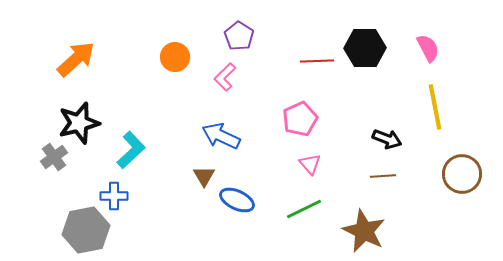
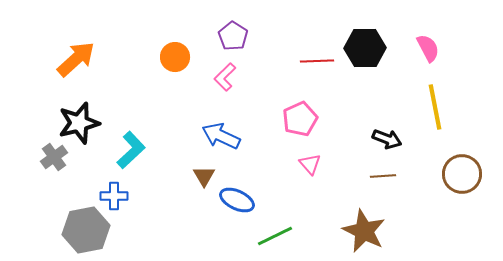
purple pentagon: moved 6 px left
green line: moved 29 px left, 27 px down
